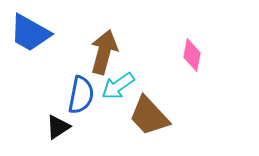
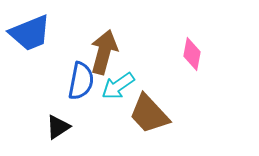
blue trapezoid: rotated 51 degrees counterclockwise
pink diamond: moved 1 px up
blue semicircle: moved 14 px up
brown trapezoid: moved 2 px up
